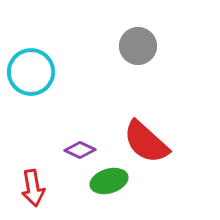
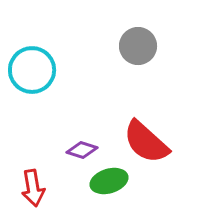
cyan circle: moved 1 px right, 2 px up
purple diamond: moved 2 px right; rotated 8 degrees counterclockwise
